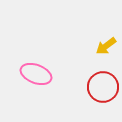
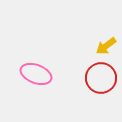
red circle: moved 2 px left, 9 px up
